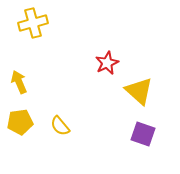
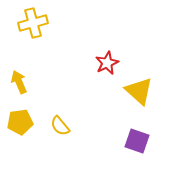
purple square: moved 6 px left, 7 px down
